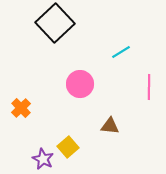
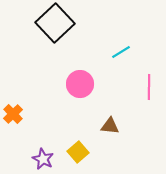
orange cross: moved 8 px left, 6 px down
yellow square: moved 10 px right, 5 px down
